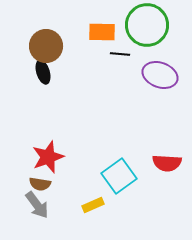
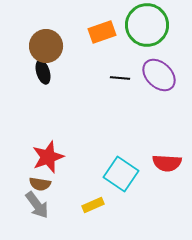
orange rectangle: rotated 20 degrees counterclockwise
black line: moved 24 px down
purple ellipse: moved 1 px left; rotated 24 degrees clockwise
cyan square: moved 2 px right, 2 px up; rotated 20 degrees counterclockwise
